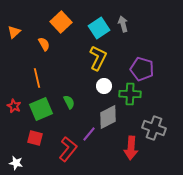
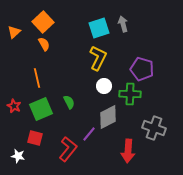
orange square: moved 18 px left
cyan square: rotated 15 degrees clockwise
red arrow: moved 3 px left, 3 px down
white star: moved 2 px right, 7 px up
